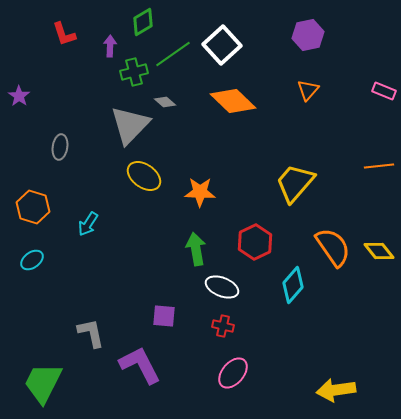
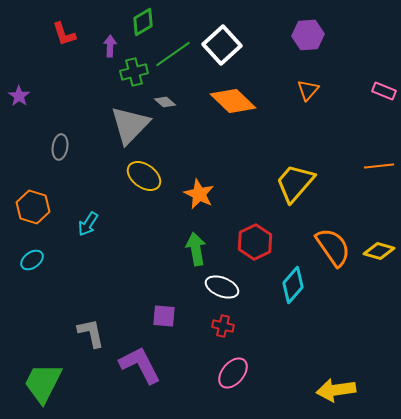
purple hexagon: rotated 8 degrees clockwise
orange star: moved 1 px left, 2 px down; rotated 24 degrees clockwise
yellow diamond: rotated 36 degrees counterclockwise
